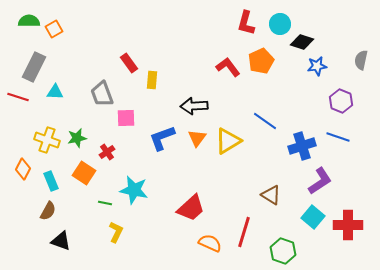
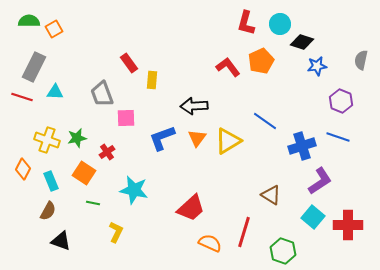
red line at (18, 97): moved 4 px right
green line at (105, 203): moved 12 px left
